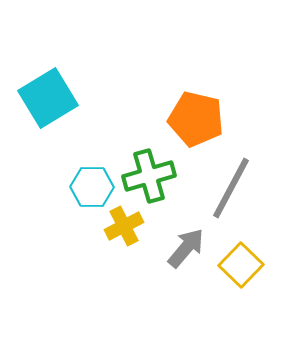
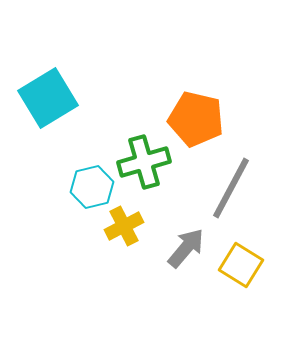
green cross: moved 5 px left, 14 px up
cyan hexagon: rotated 15 degrees counterclockwise
yellow square: rotated 12 degrees counterclockwise
